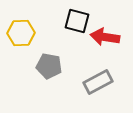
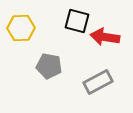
yellow hexagon: moved 5 px up
